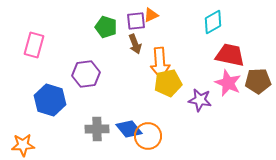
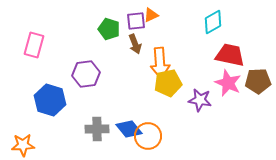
green pentagon: moved 3 px right, 2 px down
